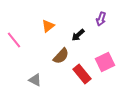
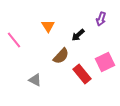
orange triangle: rotated 24 degrees counterclockwise
